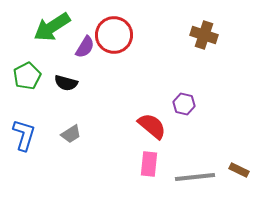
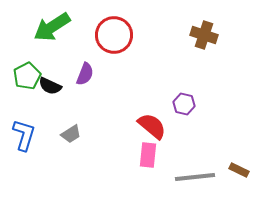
purple semicircle: moved 27 px down; rotated 10 degrees counterclockwise
black semicircle: moved 16 px left, 3 px down; rotated 10 degrees clockwise
pink rectangle: moved 1 px left, 9 px up
